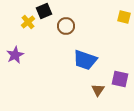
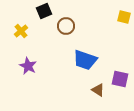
yellow cross: moved 7 px left, 9 px down
purple star: moved 13 px right, 11 px down; rotated 18 degrees counterclockwise
brown triangle: rotated 32 degrees counterclockwise
